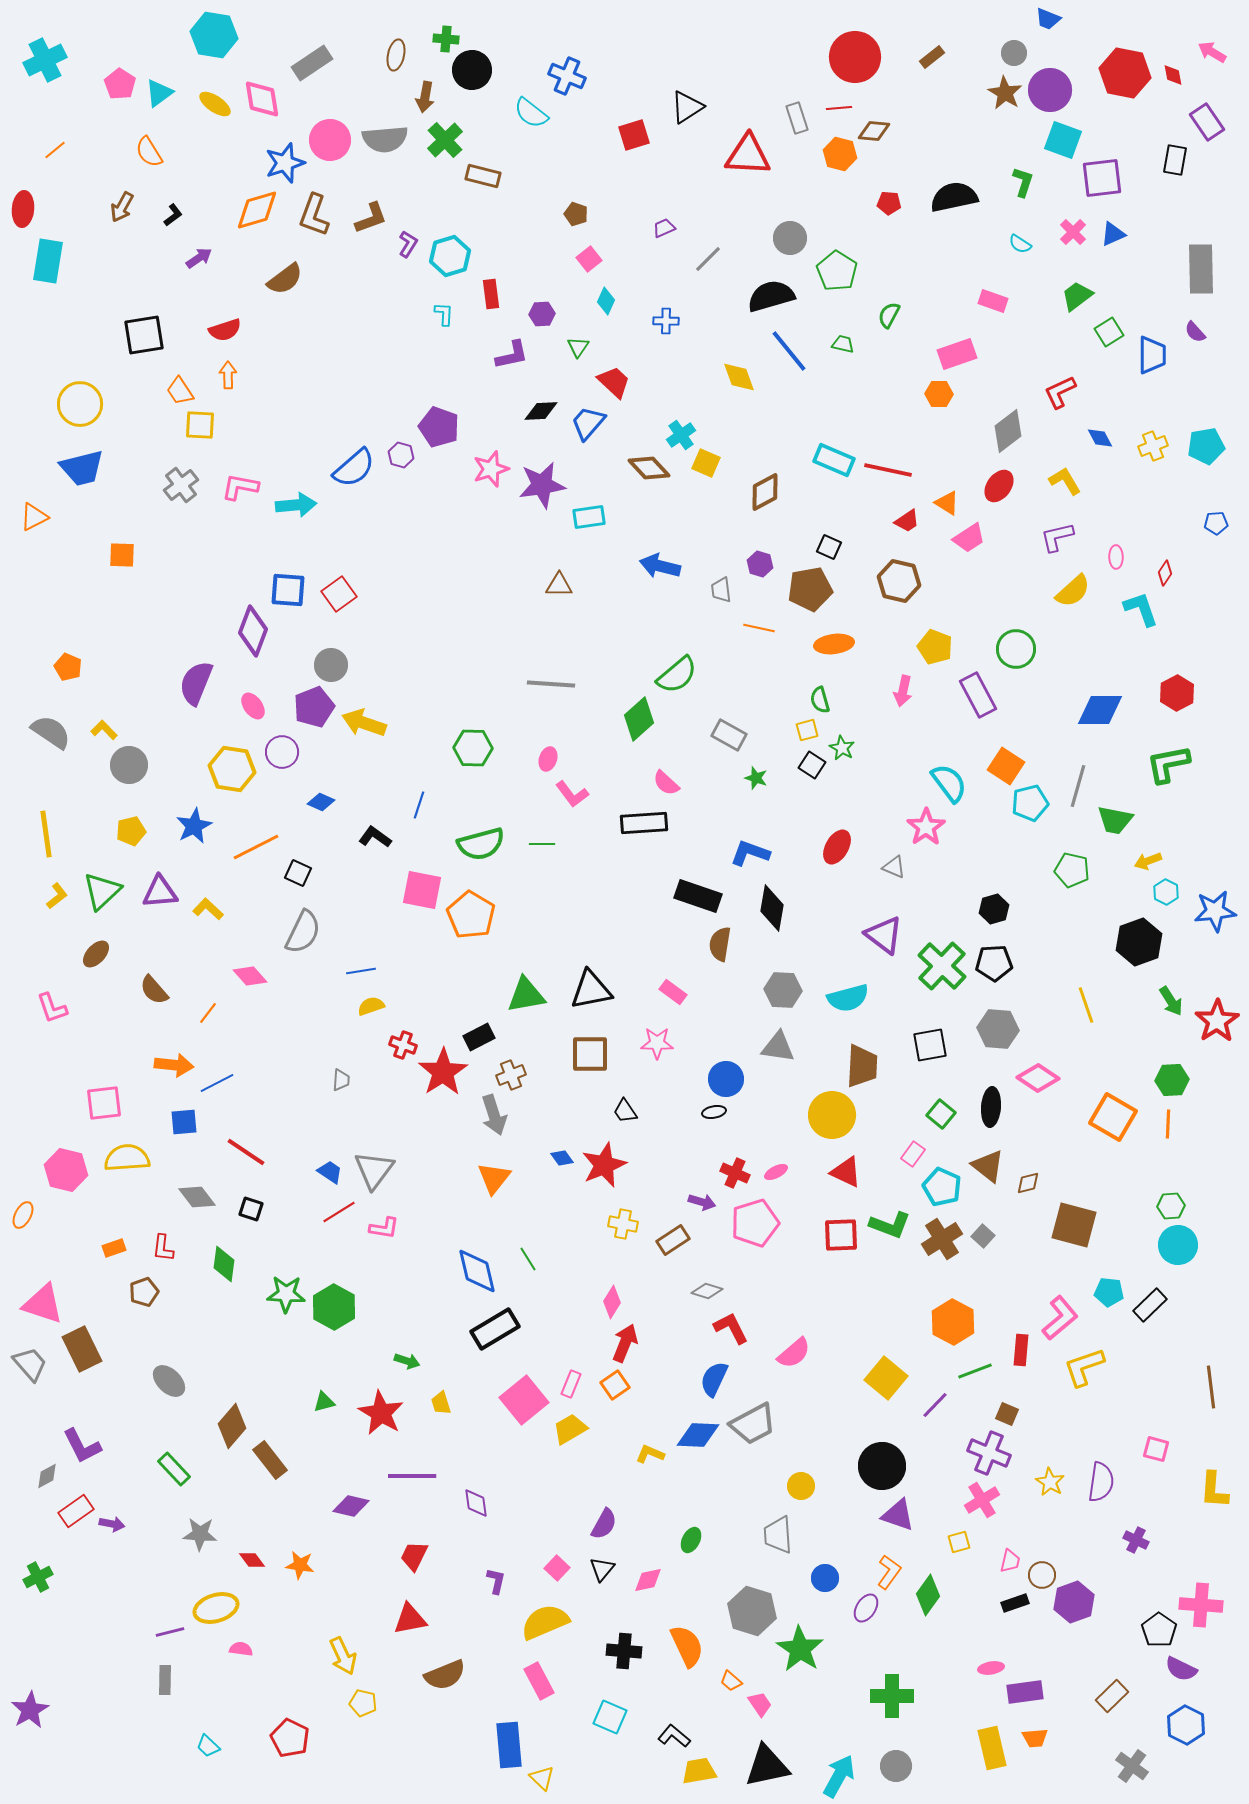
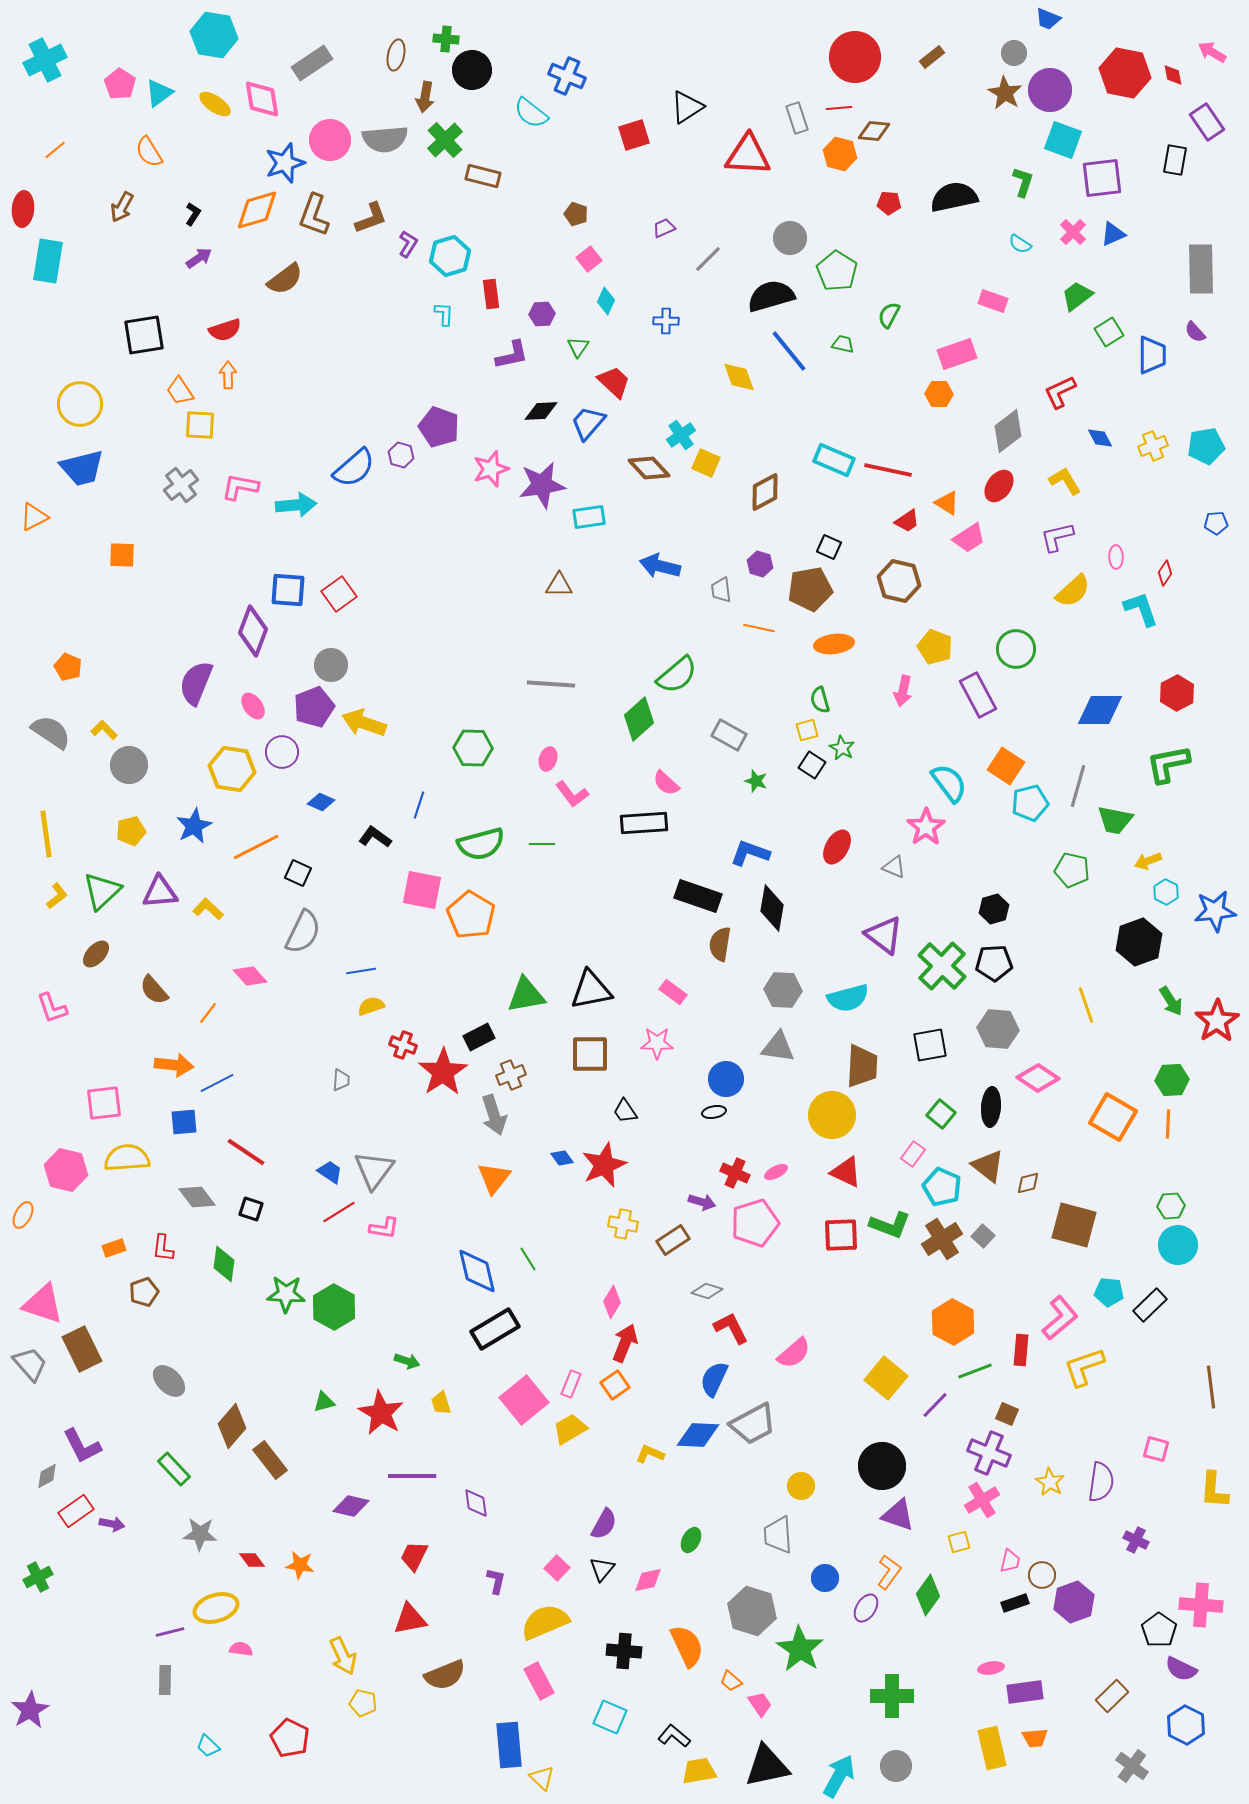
black L-shape at (173, 215): moved 20 px right, 1 px up; rotated 20 degrees counterclockwise
green star at (756, 778): moved 3 px down
